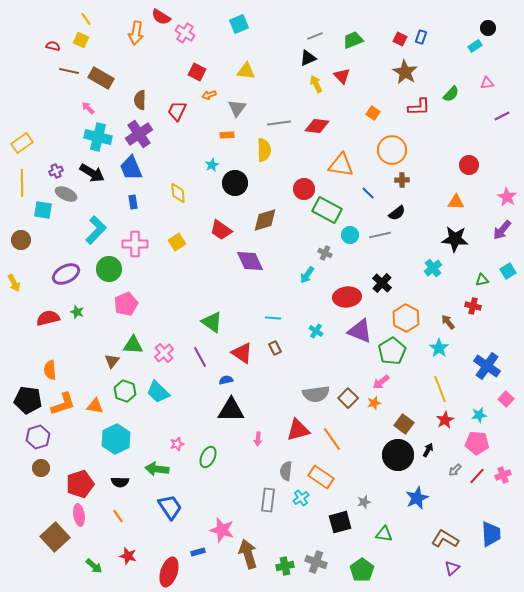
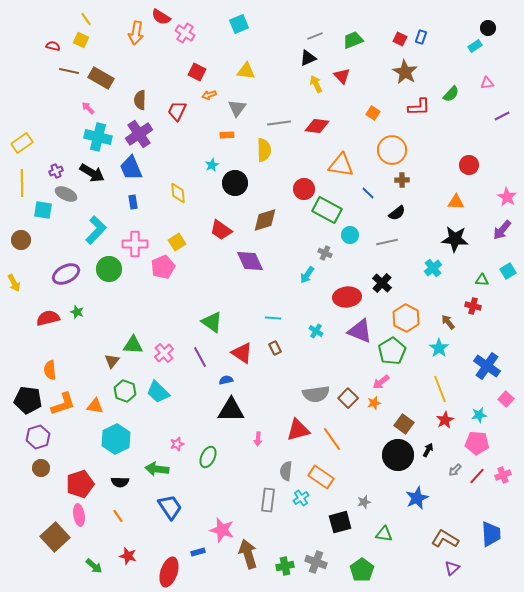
gray line at (380, 235): moved 7 px right, 7 px down
green triangle at (482, 280): rotated 16 degrees clockwise
pink pentagon at (126, 304): moved 37 px right, 37 px up
